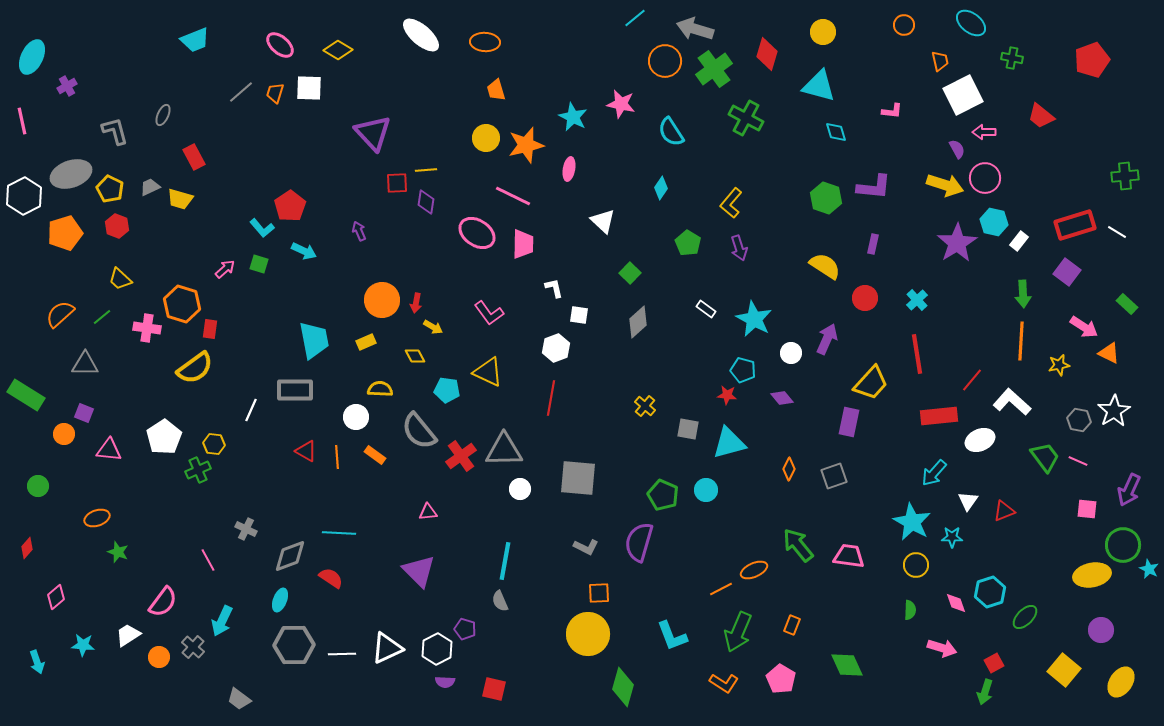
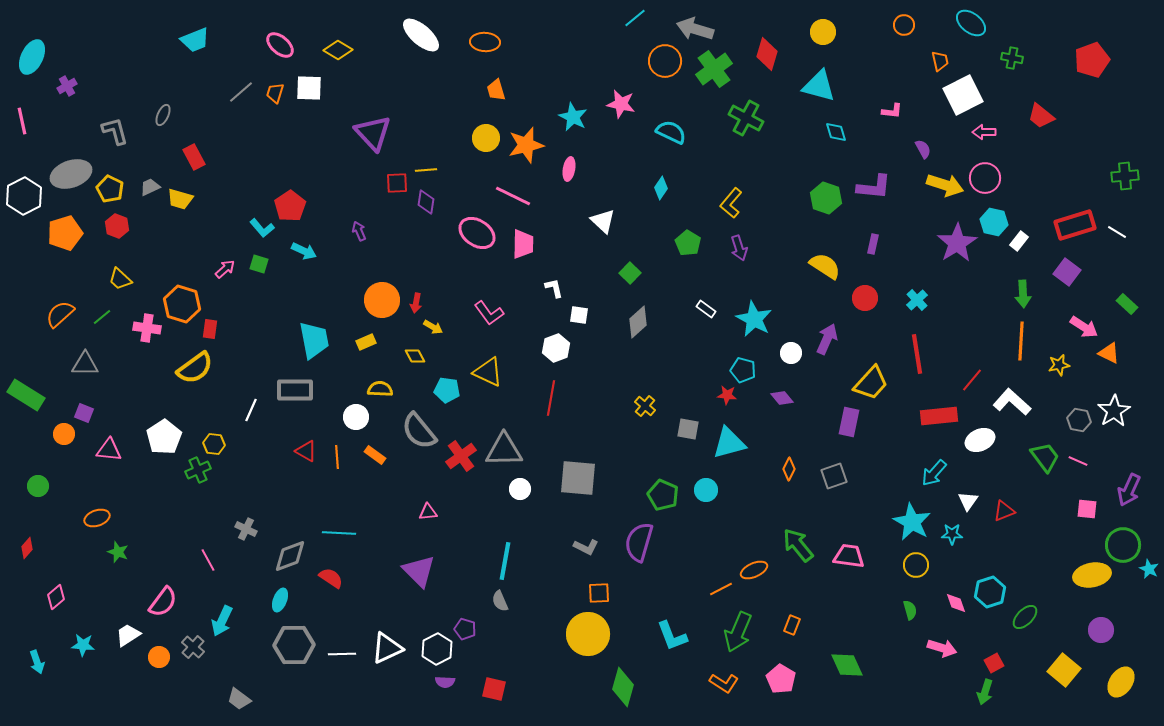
cyan semicircle at (671, 132): rotated 148 degrees clockwise
purple semicircle at (957, 149): moved 34 px left
cyan star at (952, 537): moved 3 px up
green semicircle at (910, 610): rotated 18 degrees counterclockwise
